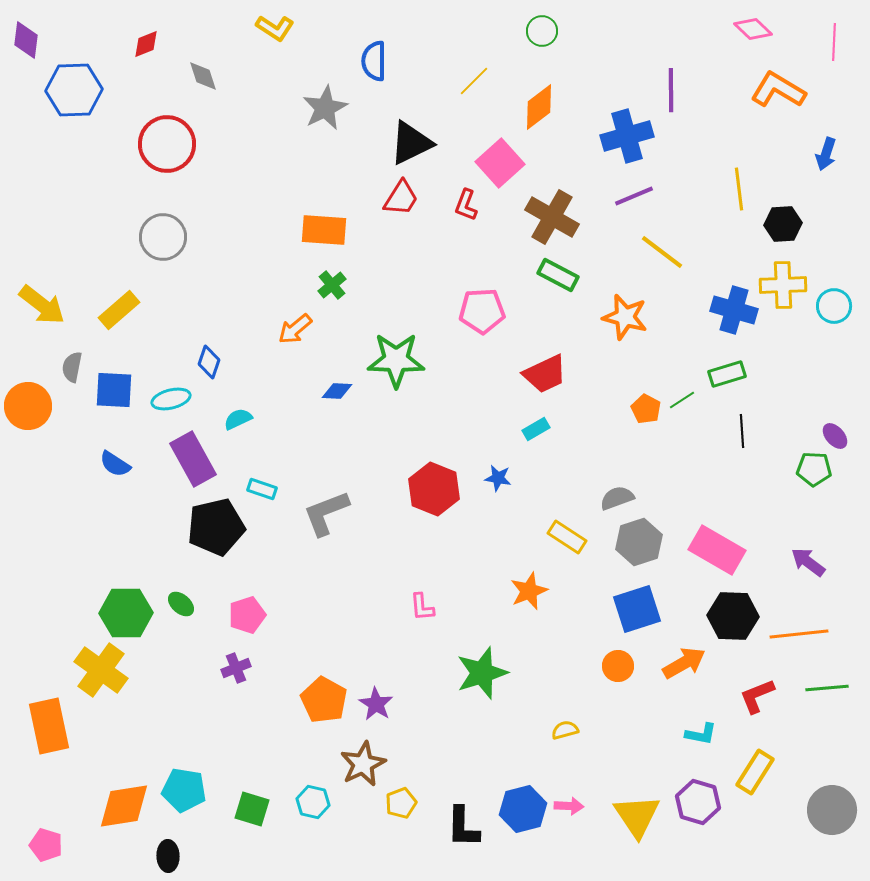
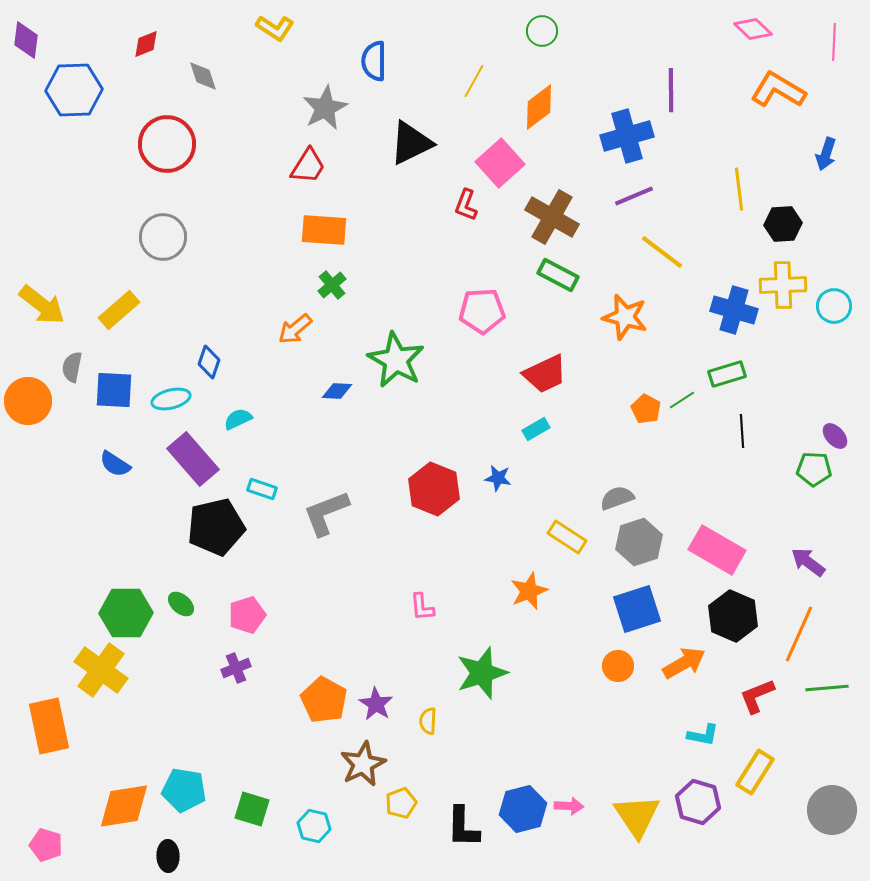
yellow line at (474, 81): rotated 16 degrees counterclockwise
red trapezoid at (401, 198): moved 93 px left, 32 px up
green star at (396, 360): rotated 28 degrees clockwise
orange circle at (28, 406): moved 5 px up
purple rectangle at (193, 459): rotated 12 degrees counterclockwise
black hexagon at (733, 616): rotated 21 degrees clockwise
orange line at (799, 634): rotated 60 degrees counterclockwise
yellow semicircle at (565, 730): moved 137 px left, 9 px up; rotated 72 degrees counterclockwise
cyan L-shape at (701, 734): moved 2 px right, 1 px down
cyan hexagon at (313, 802): moved 1 px right, 24 px down
